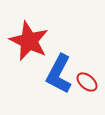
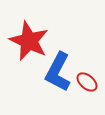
blue L-shape: moved 1 px left, 2 px up
